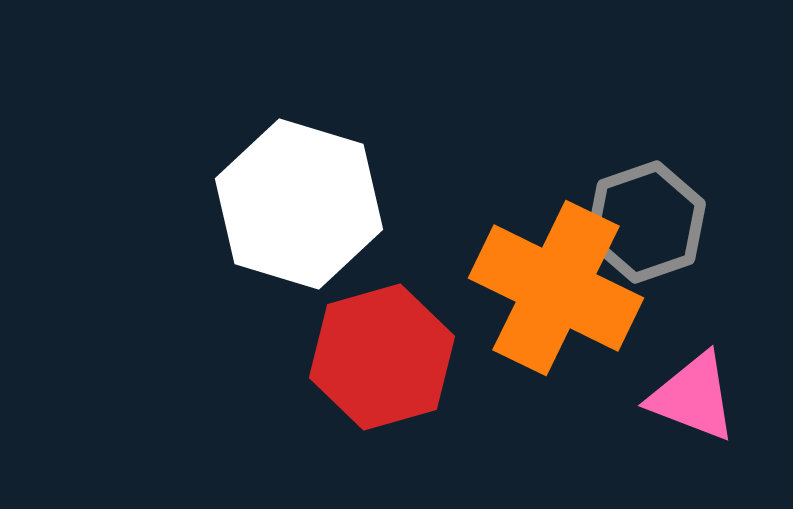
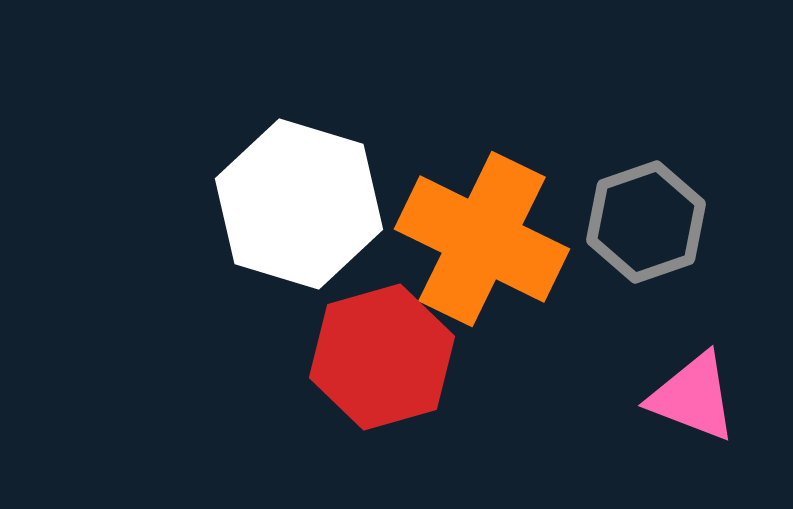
orange cross: moved 74 px left, 49 px up
